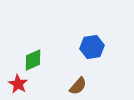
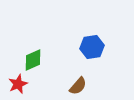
red star: rotated 18 degrees clockwise
